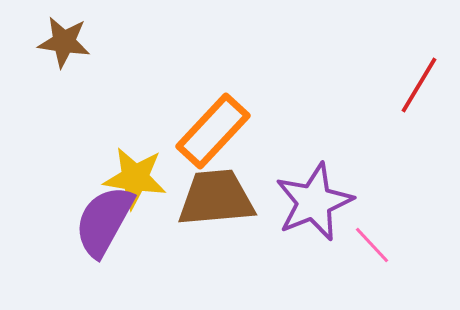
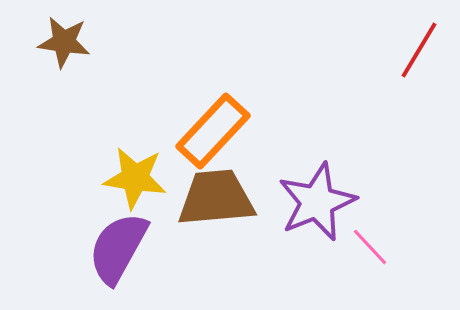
red line: moved 35 px up
purple star: moved 3 px right
purple semicircle: moved 14 px right, 27 px down
pink line: moved 2 px left, 2 px down
